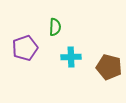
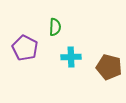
purple pentagon: rotated 25 degrees counterclockwise
